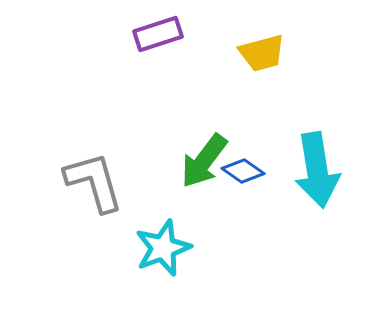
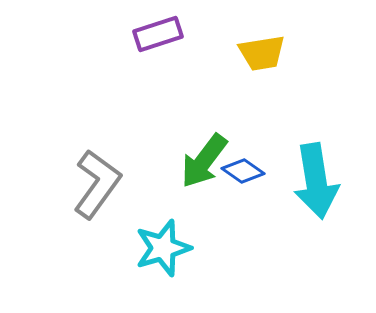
yellow trapezoid: rotated 6 degrees clockwise
cyan arrow: moved 1 px left, 11 px down
gray L-shape: moved 3 px right, 2 px down; rotated 52 degrees clockwise
cyan star: rotated 4 degrees clockwise
